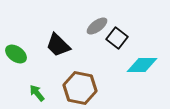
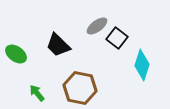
cyan diamond: rotated 72 degrees counterclockwise
